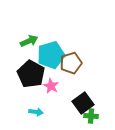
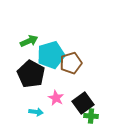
pink star: moved 5 px right, 12 px down
